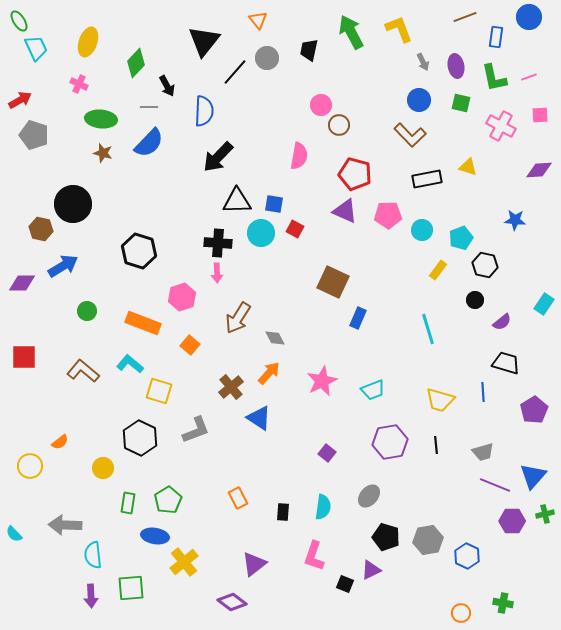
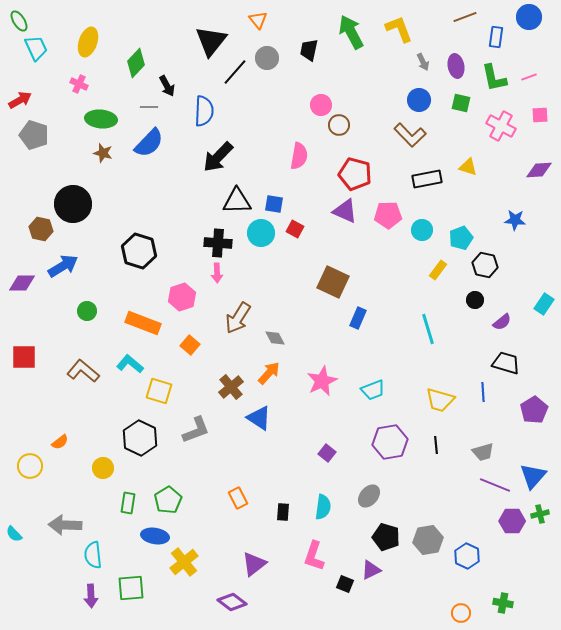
black triangle at (204, 41): moved 7 px right
green cross at (545, 514): moved 5 px left
